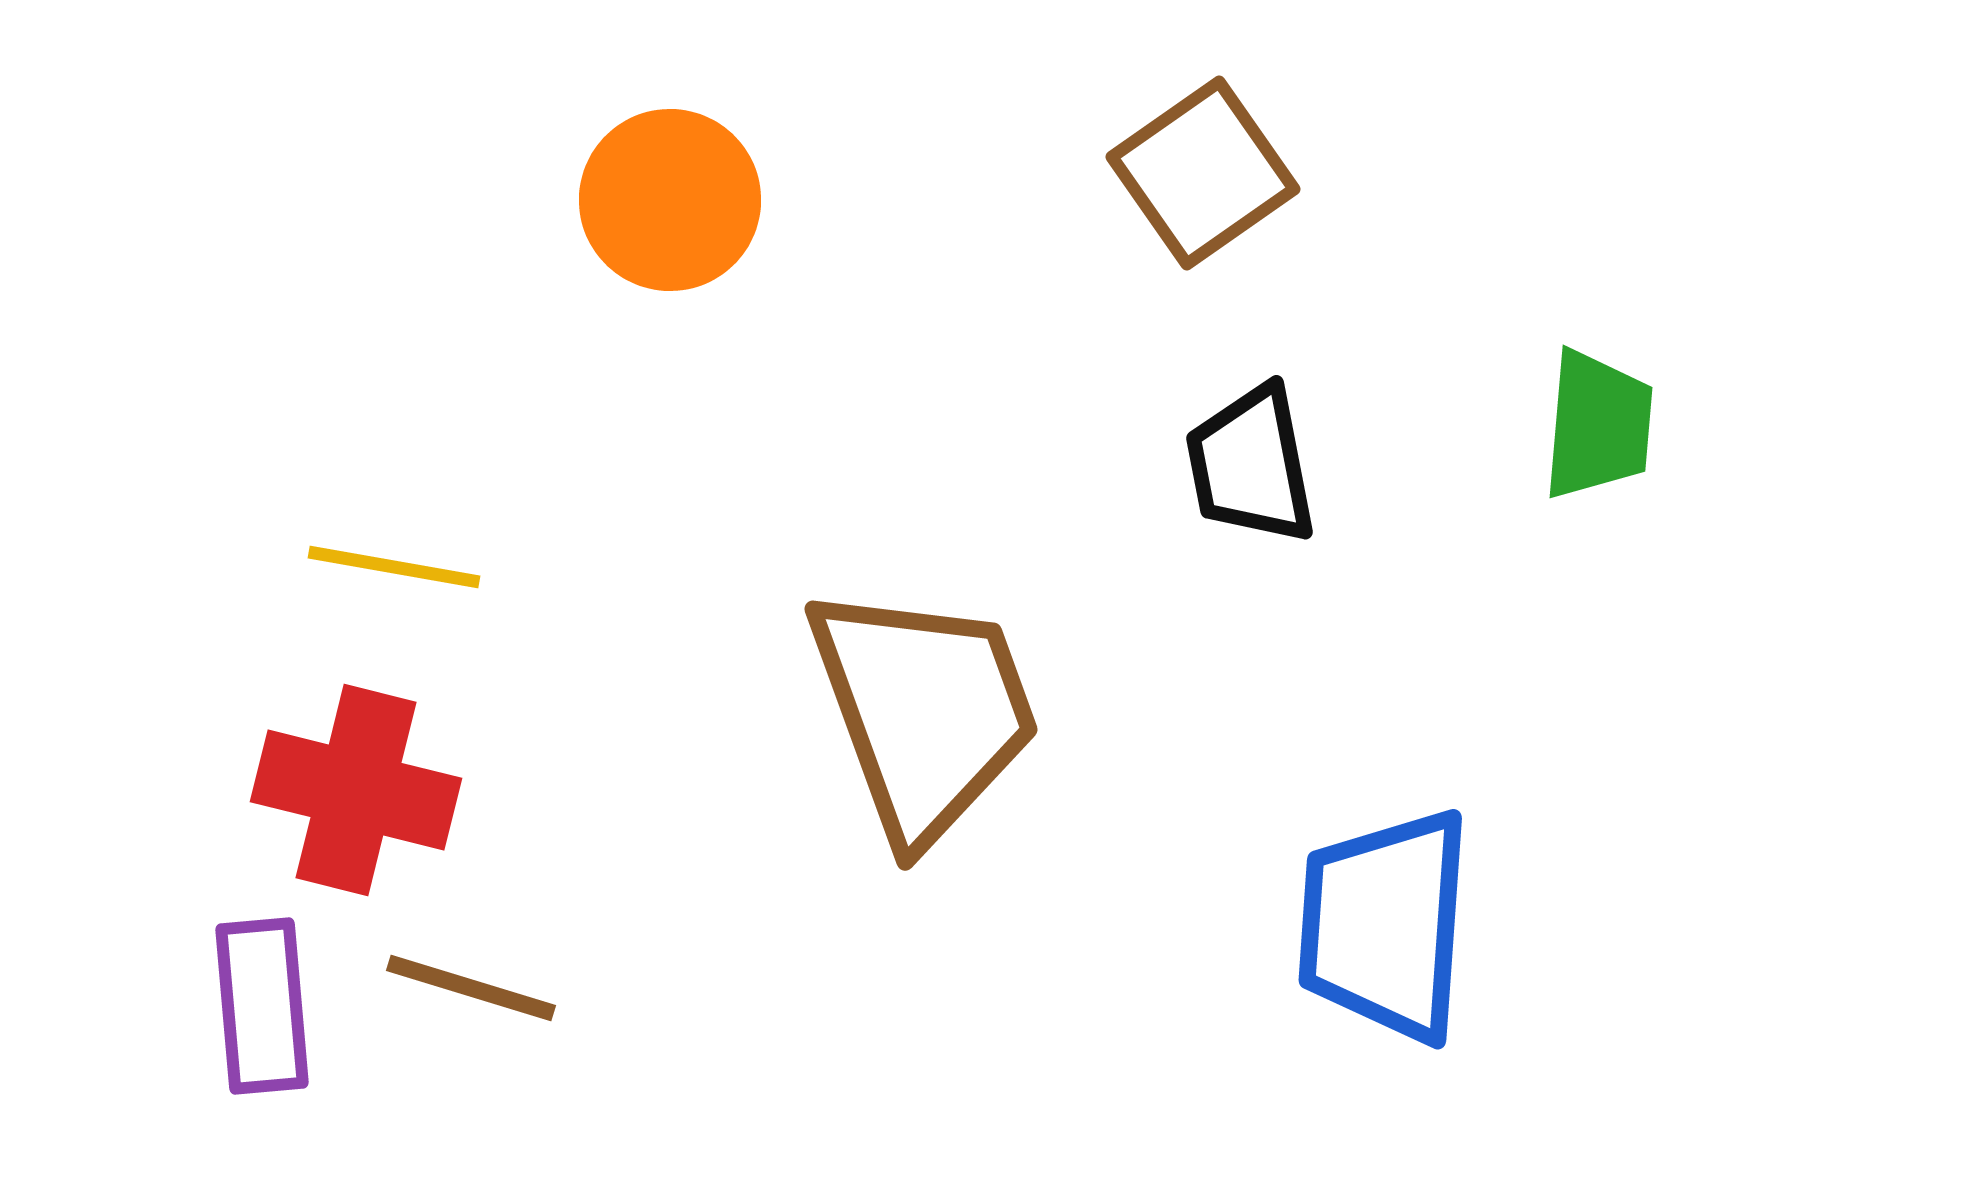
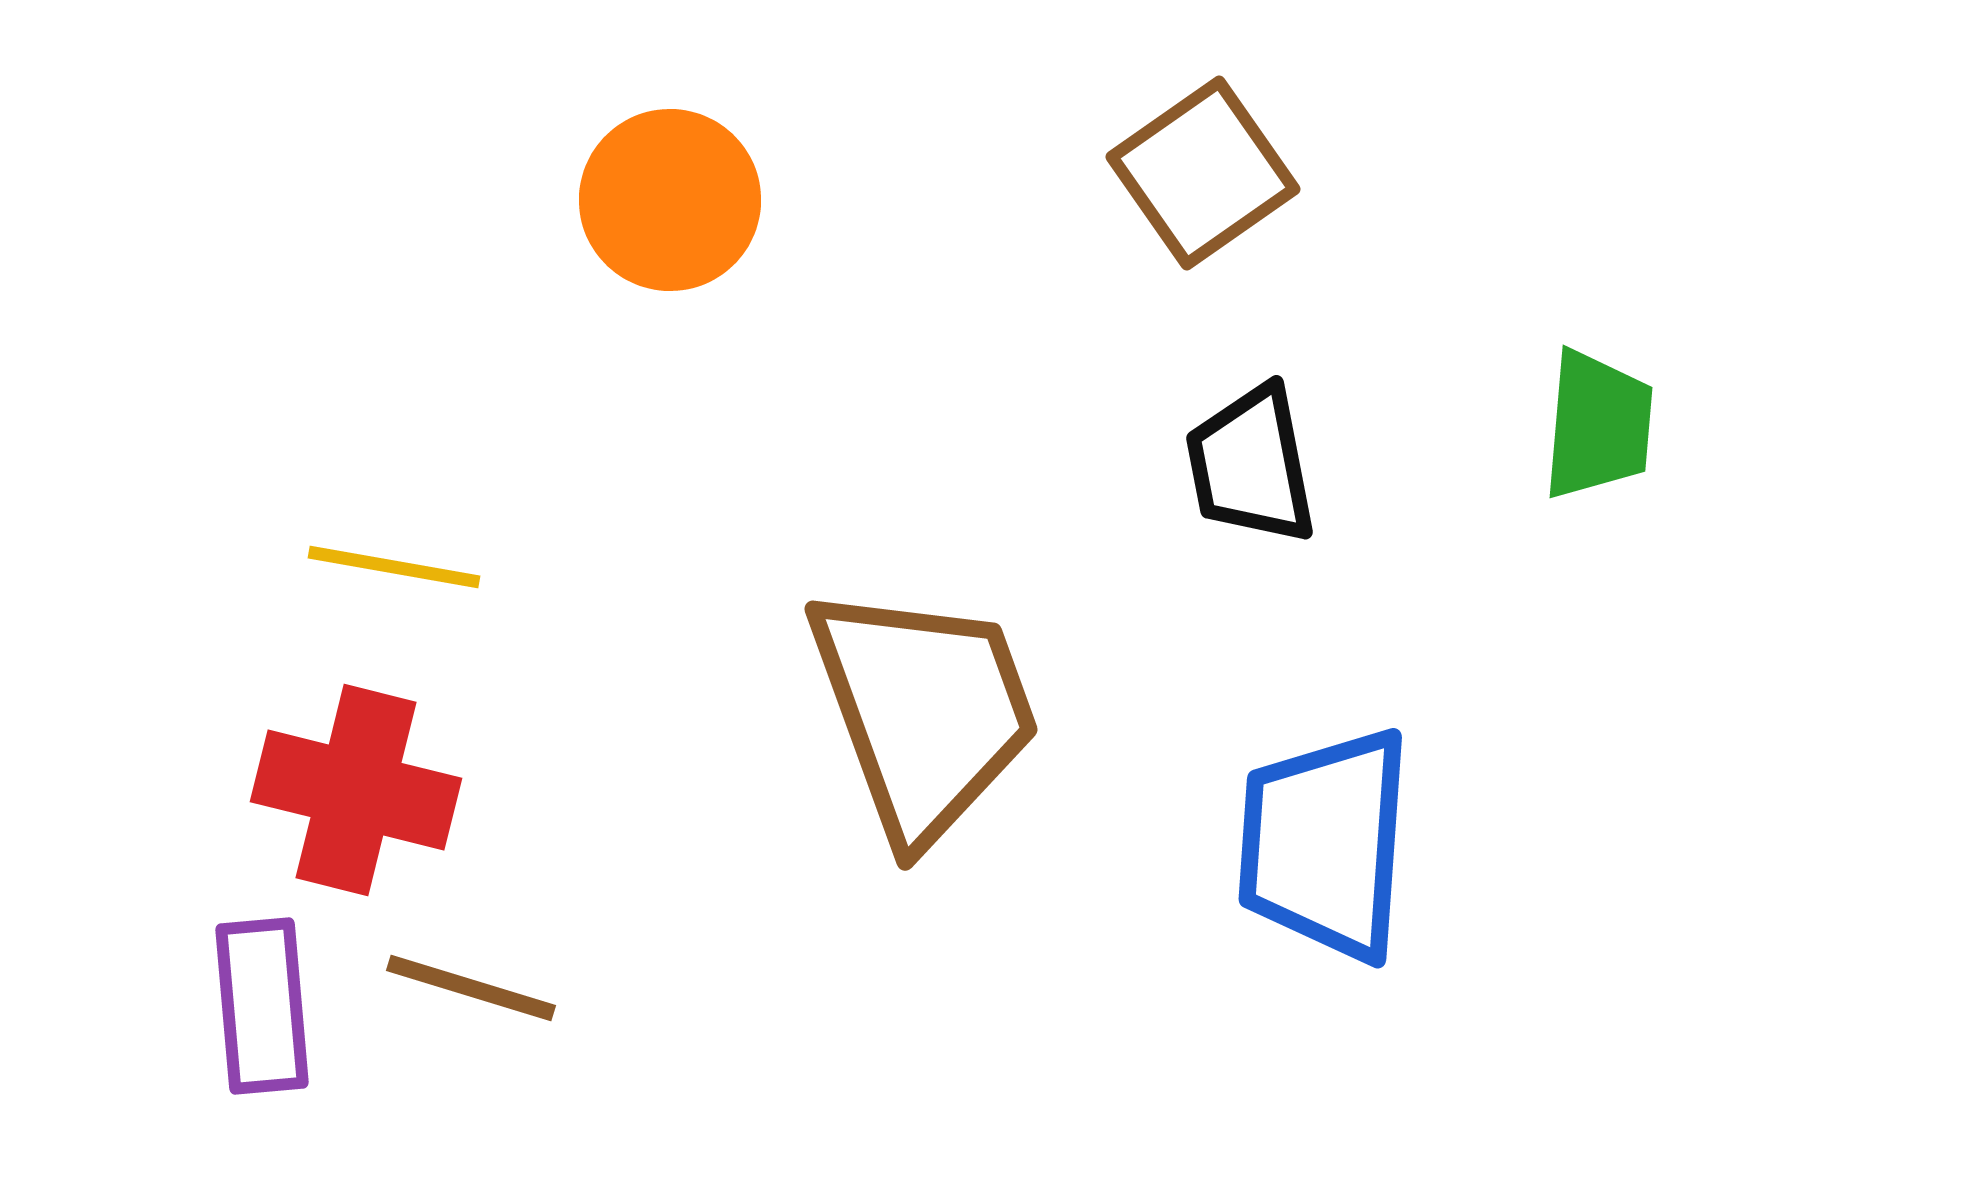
blue trapezoid: moved 60 px left, 81 px up
